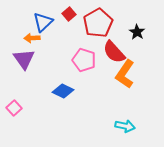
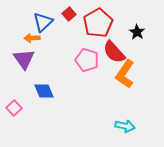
pink pentagon: moved 3 px right
blue diamond: moved 19 px left; rotated 40 degrees clockwise
